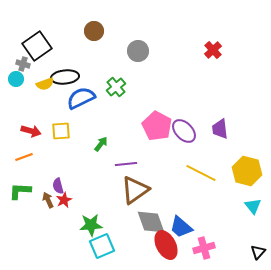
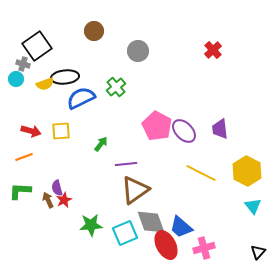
yellow hexagon: rotated 12 degrees clockwise
purple semicircle: moved 1 px left, 2 px down
cyan square: moved 23 px right, 13 px up
